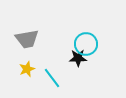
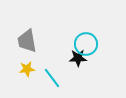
gray trapezoid: moved 2 px down; rotated 90 degrees clockwise
yellow star: rotated 14 degrees clockwise
